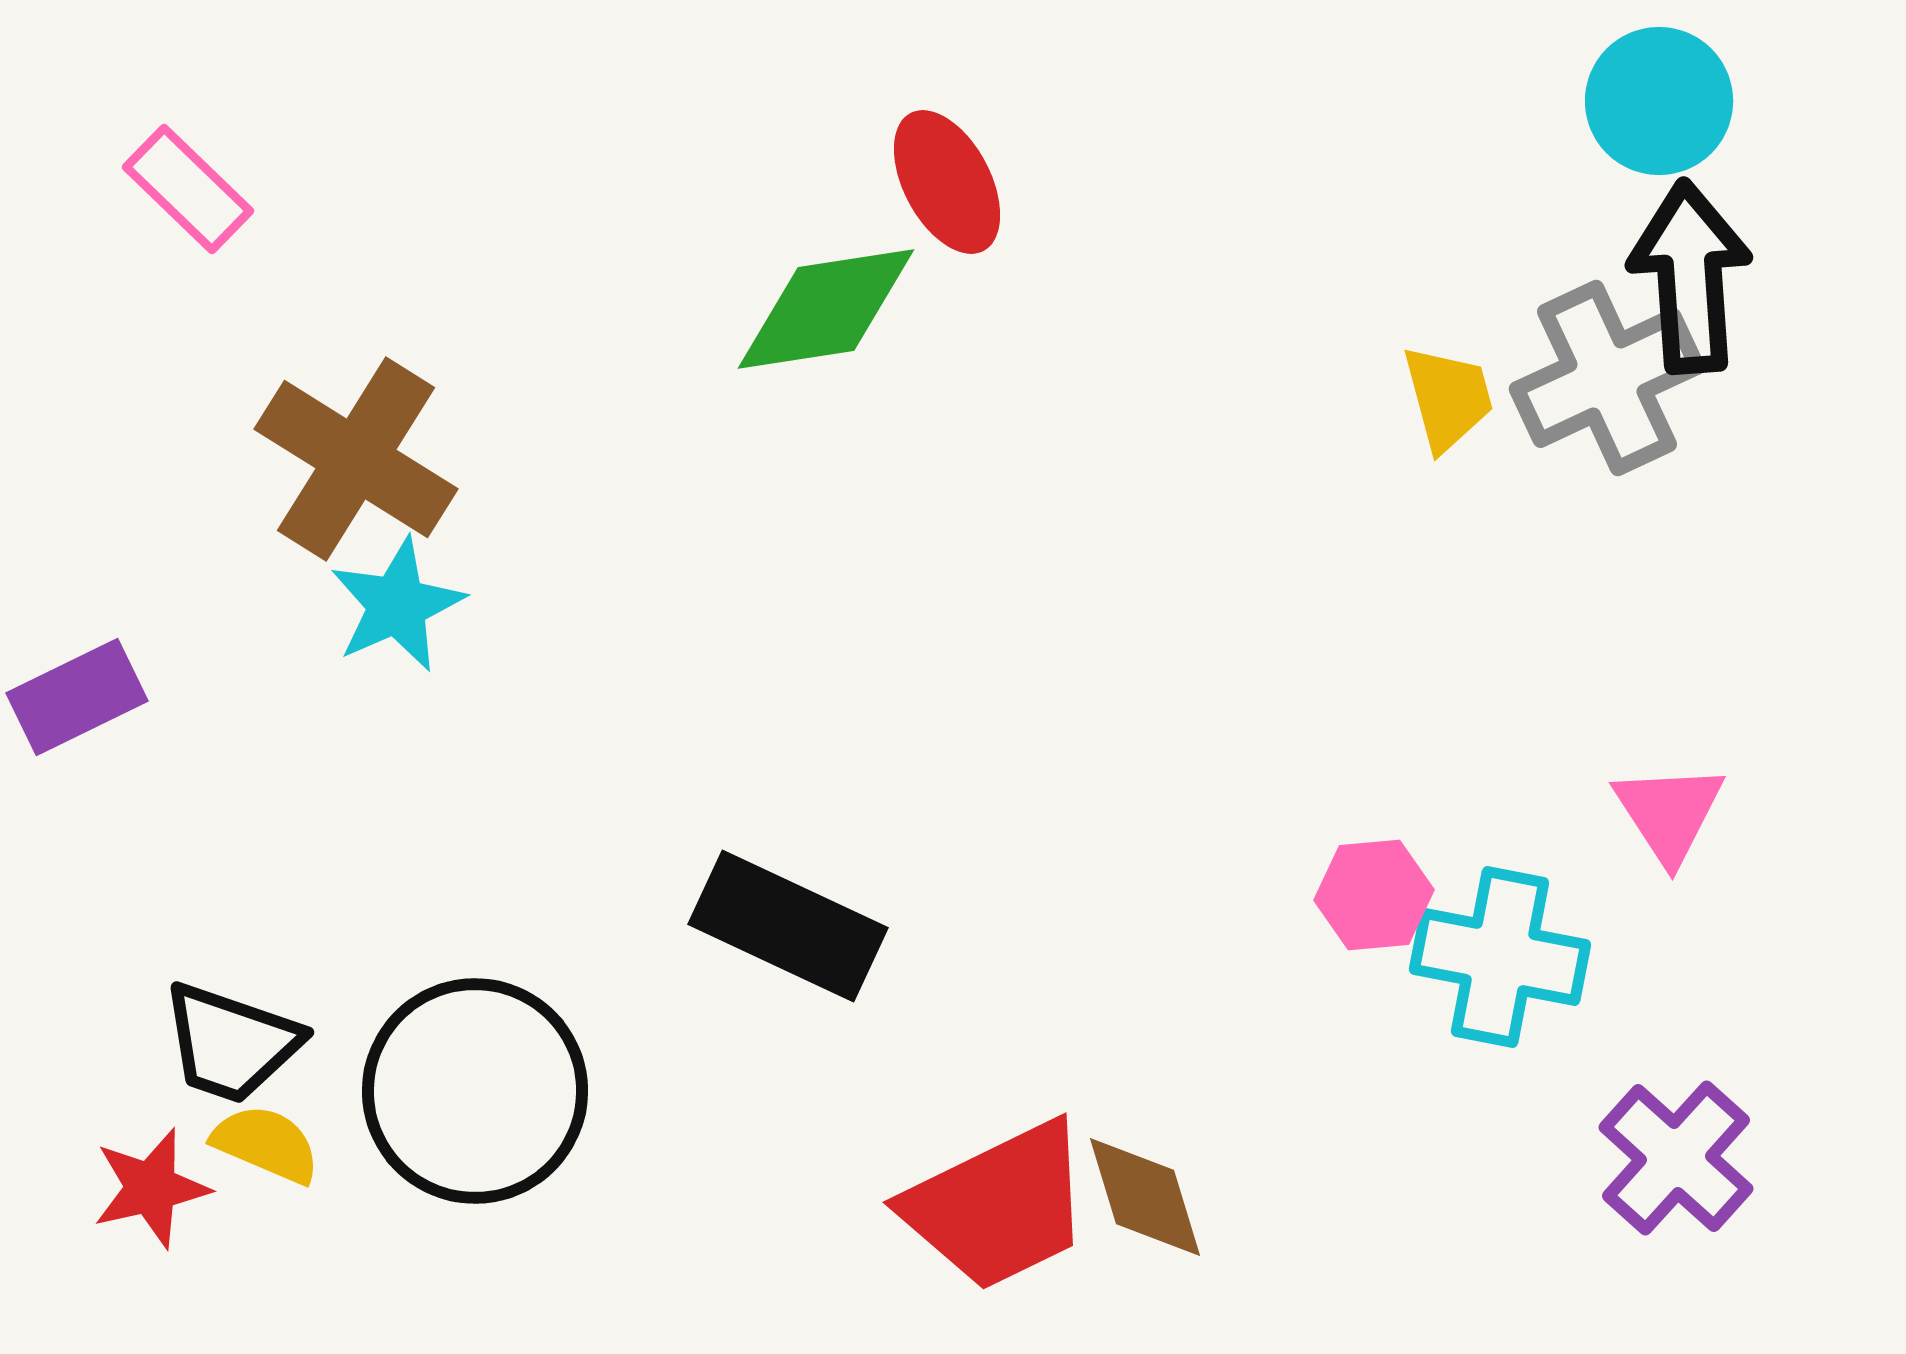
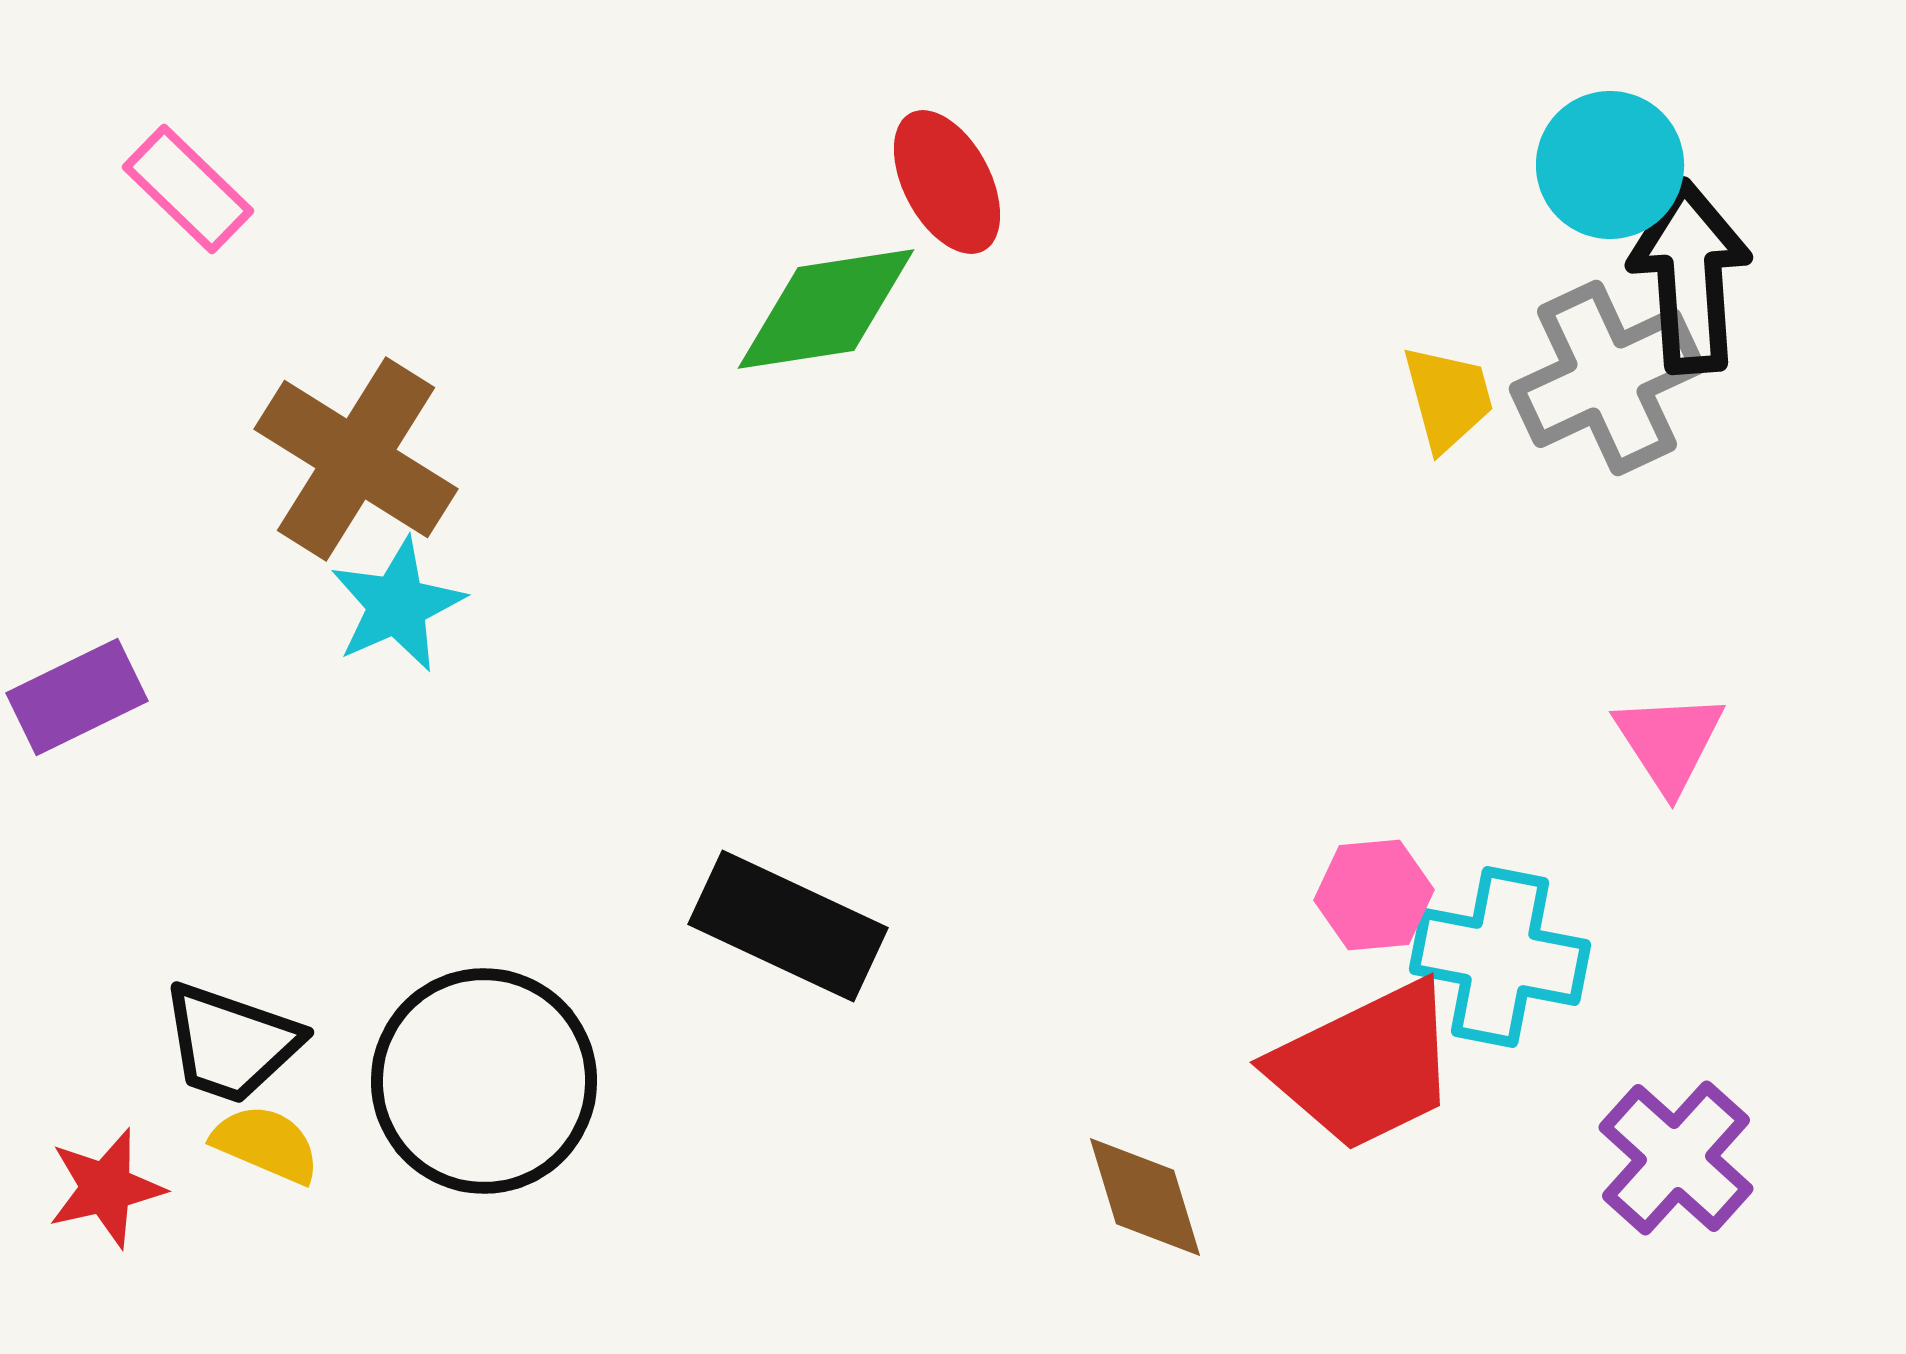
cyan circle: moved 49 px left, 64 px down
pink triangle: moved 71 px up
black circle: moved 9 px right, 10 px up
red star: moved 45 px left
red trapezoid: moved 367 px right, 140 px up
